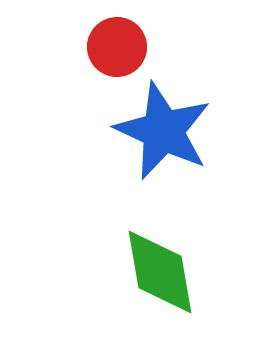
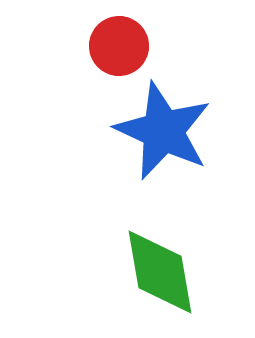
red circle: moved 2 px right, 1 px up
